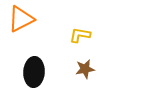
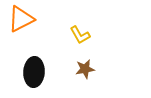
yellow L-shape: rotated 130 degrees counterclockwise
